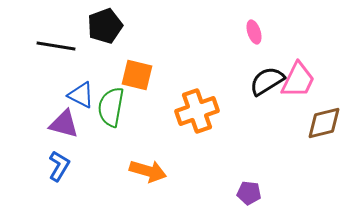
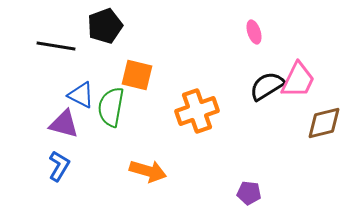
black semicircle: moved 5 px down
